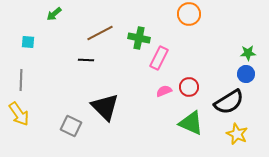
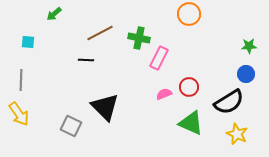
green star: moved 1 px right, 7 px up
pink semicircle: moved 3 px down
